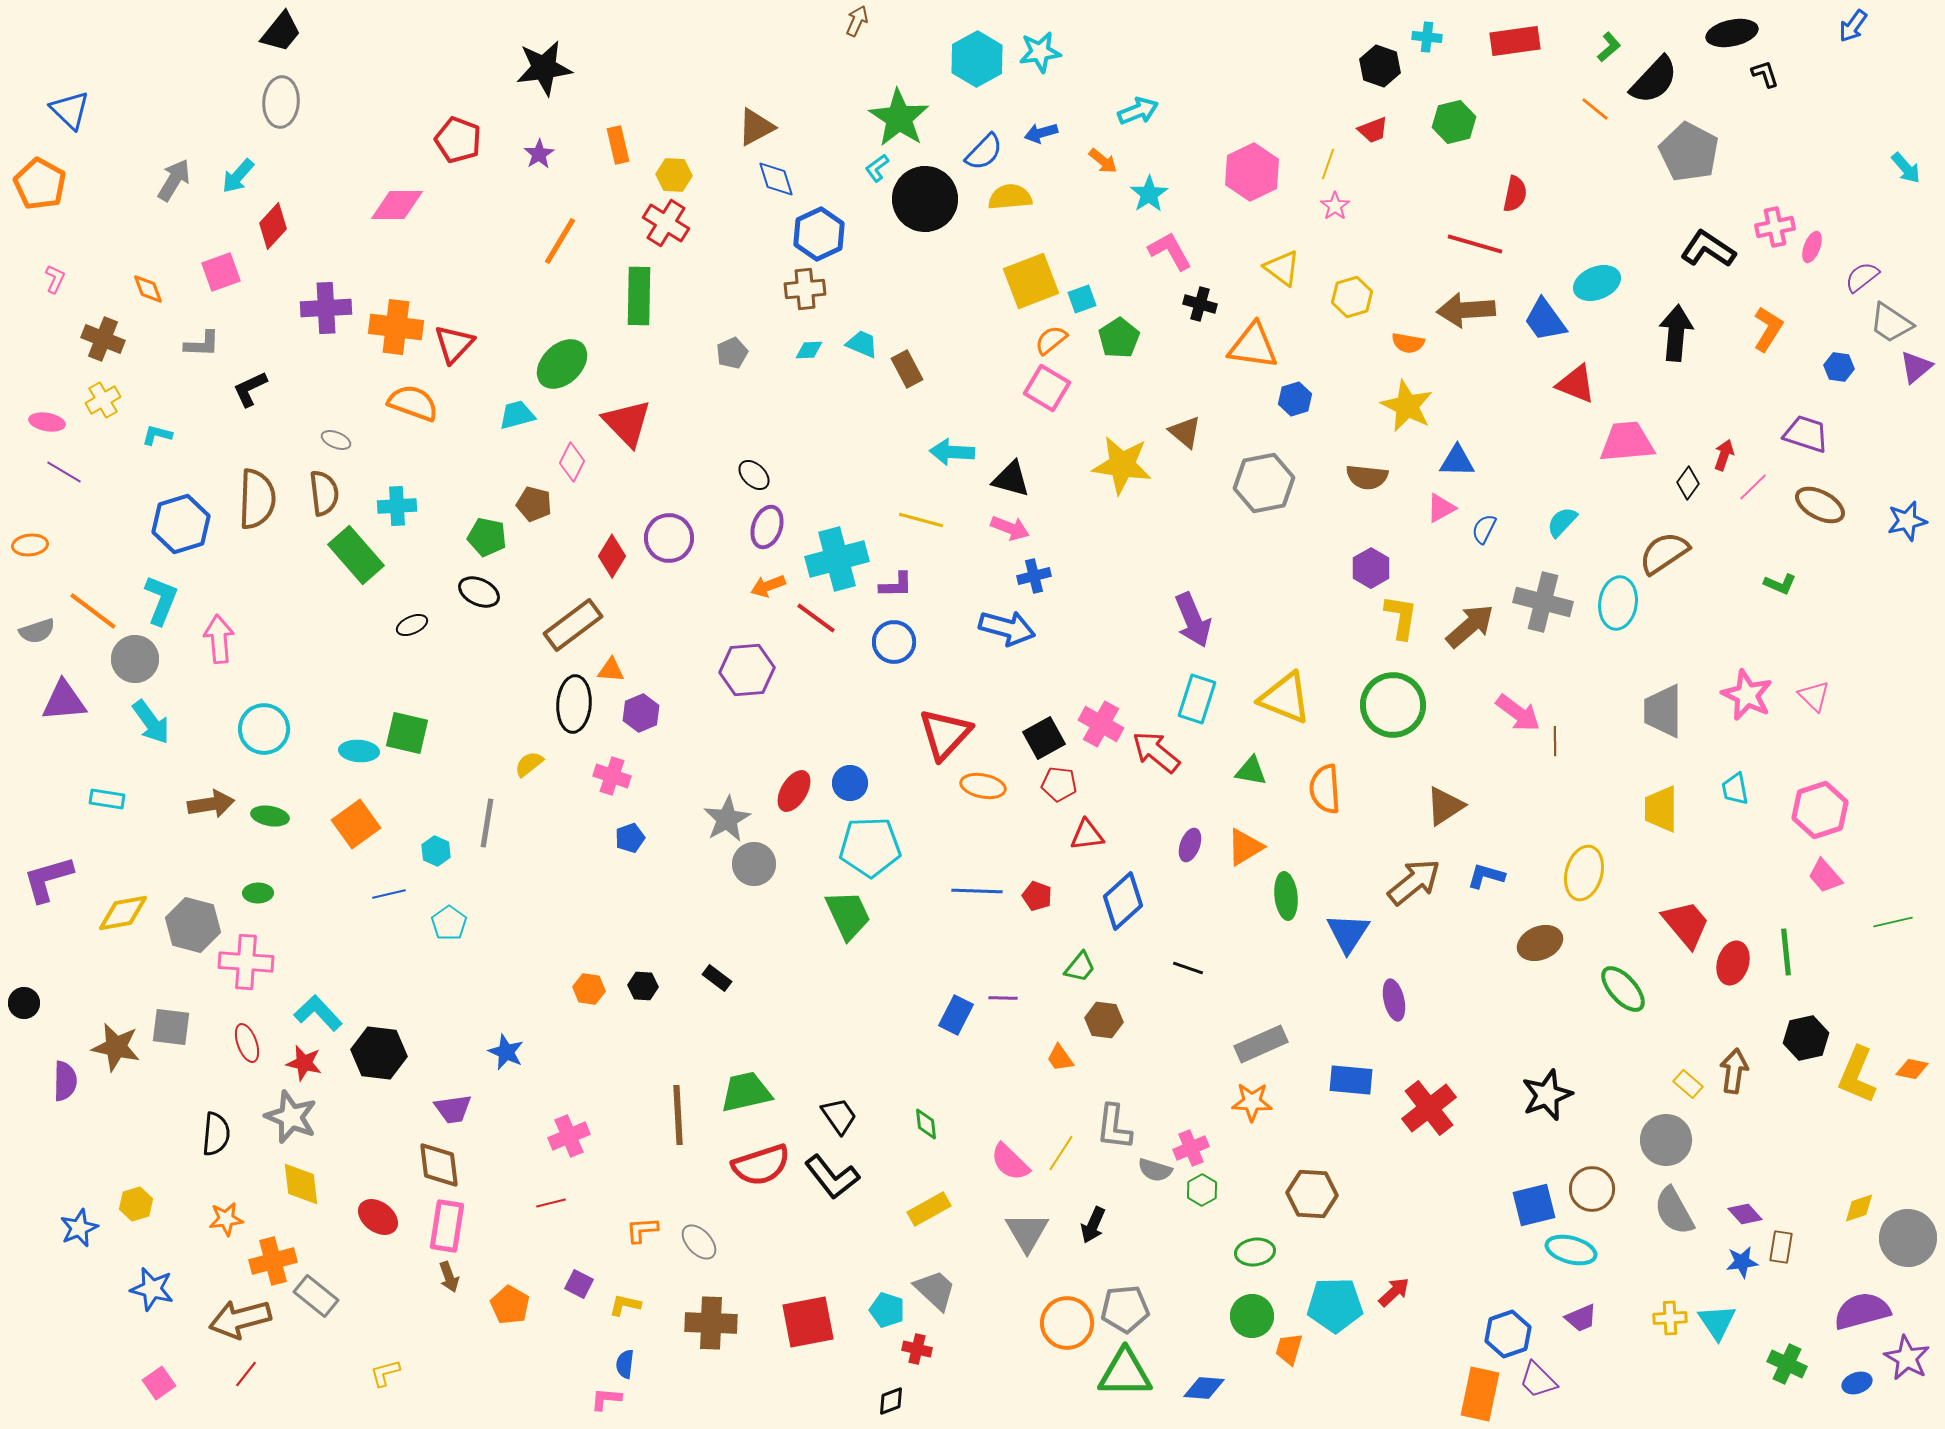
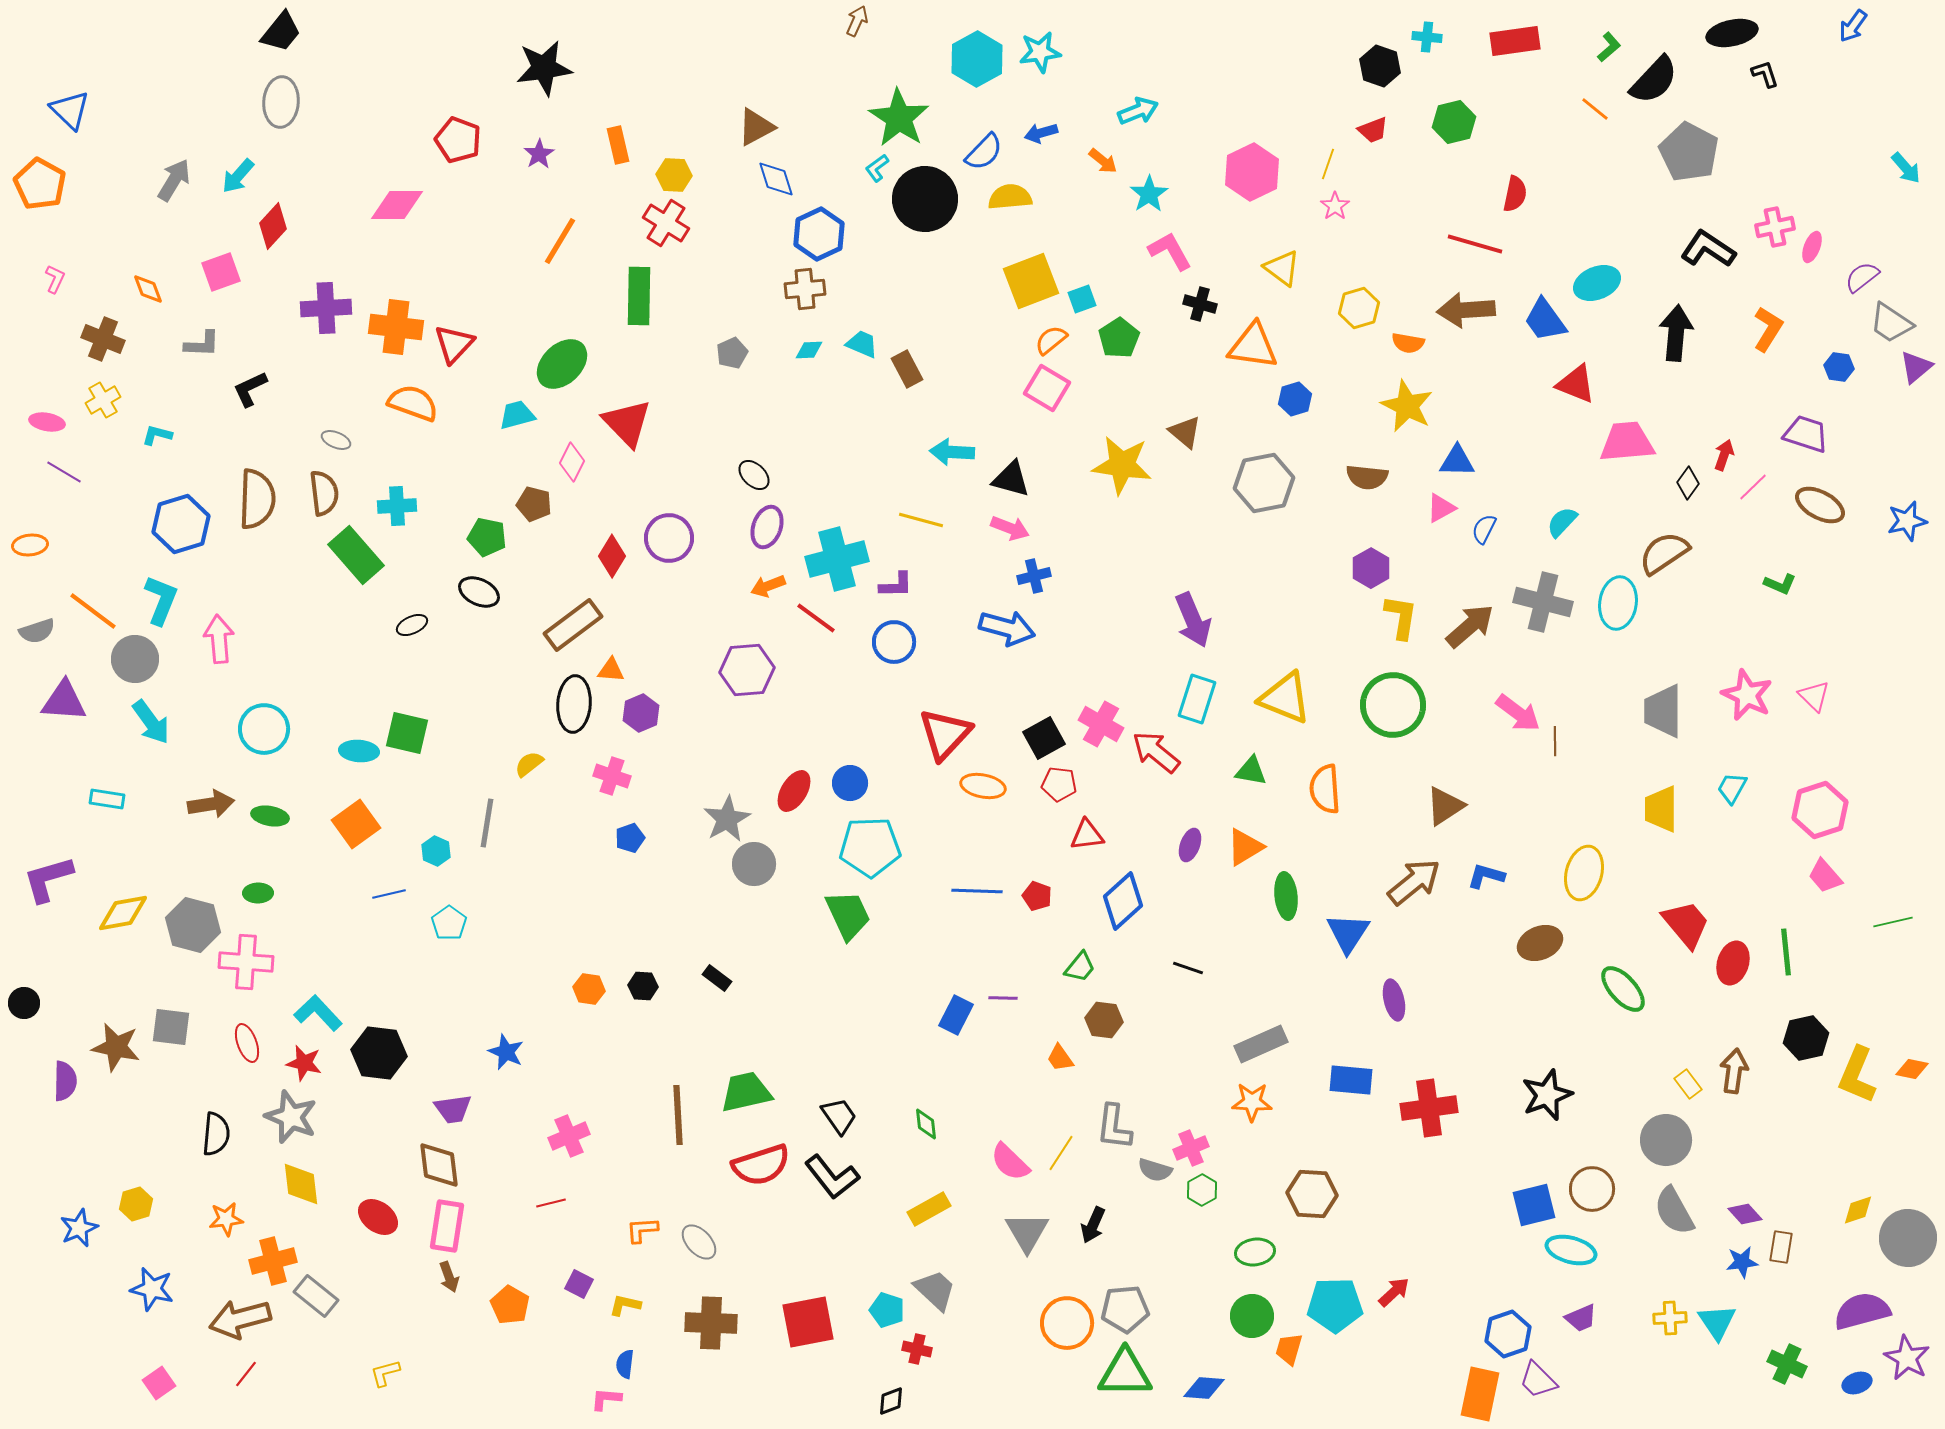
yellow hexagon at (1352, 297): moved 7 px right, 11 px down
purple triangle at (64, 701): rotated 9 degrees clockwise
cyan trapezoid at (1735, 789): moved 3 px left, 1 px up; rotated 40 degrees clockwise
yellow rectangle at (1688, 1084): rotated 12 degrees clockwise
red cross at (1429, 1108): rotated 30 degrees clockwise
yellow diamond at (1859, 1208): moved 1 px left, 2 px down
